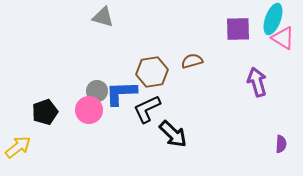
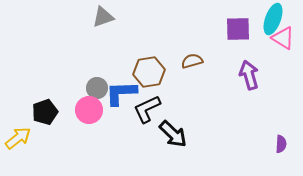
gray triangle: rotated 35 degrees counterclockwise
brown hexagon: moved 3 px left
purple arrow: moved 8 px left, 7 px up
gray circle: moved 3 px up
yellow arrow: moved 9 px up
